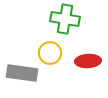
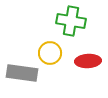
green cross: moved 6 px right, 2 px down
